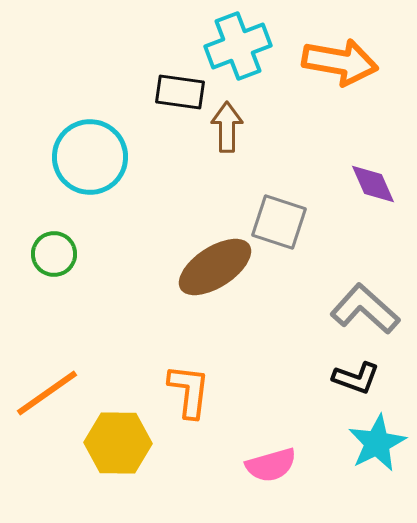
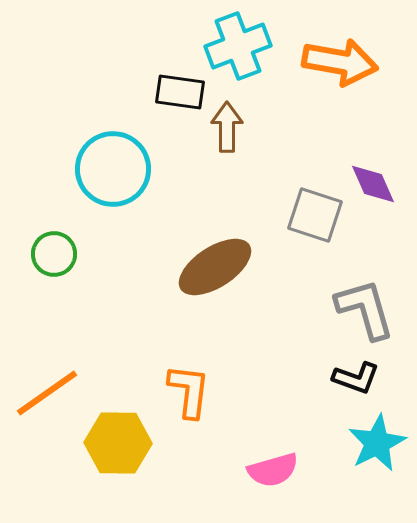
cyan circle: moved 23 px right, 12 px down
gray square: moved 36 px right, 7 px up
gray L-shape: rotated 32 degrees clockwise
pink semicircle: moved 2 px right, 5 px down
